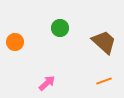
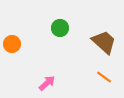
orange circle: moved 3 px left, 2 px down
orange line: moved 4 px up; rotated 56 degrees clockwise
